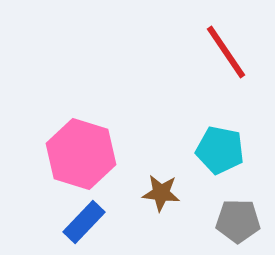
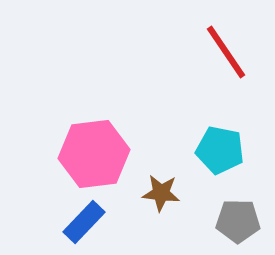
pink hexagon: moved 13 px right; rotated 24 degrees counterclockwise
